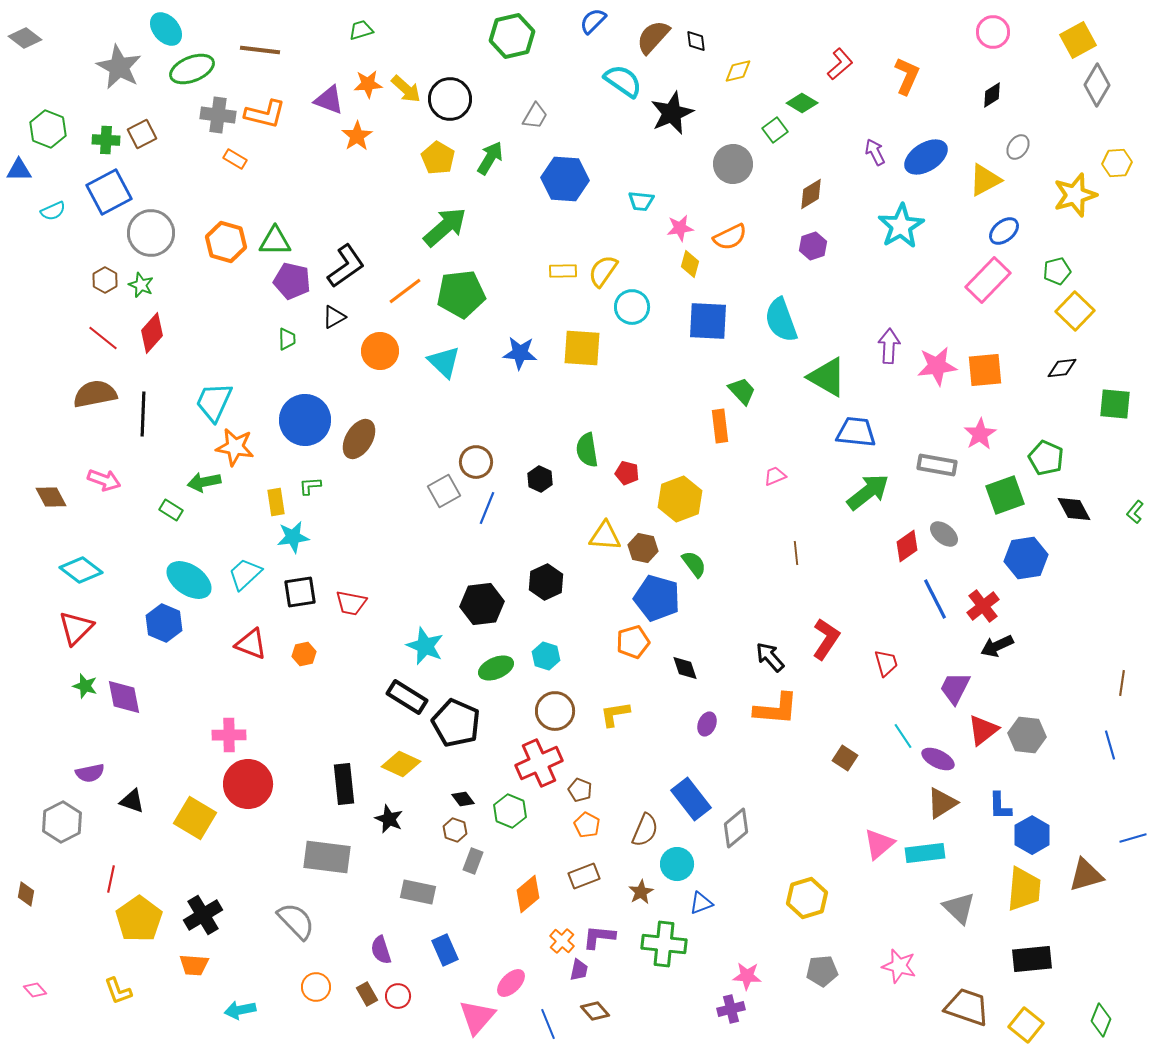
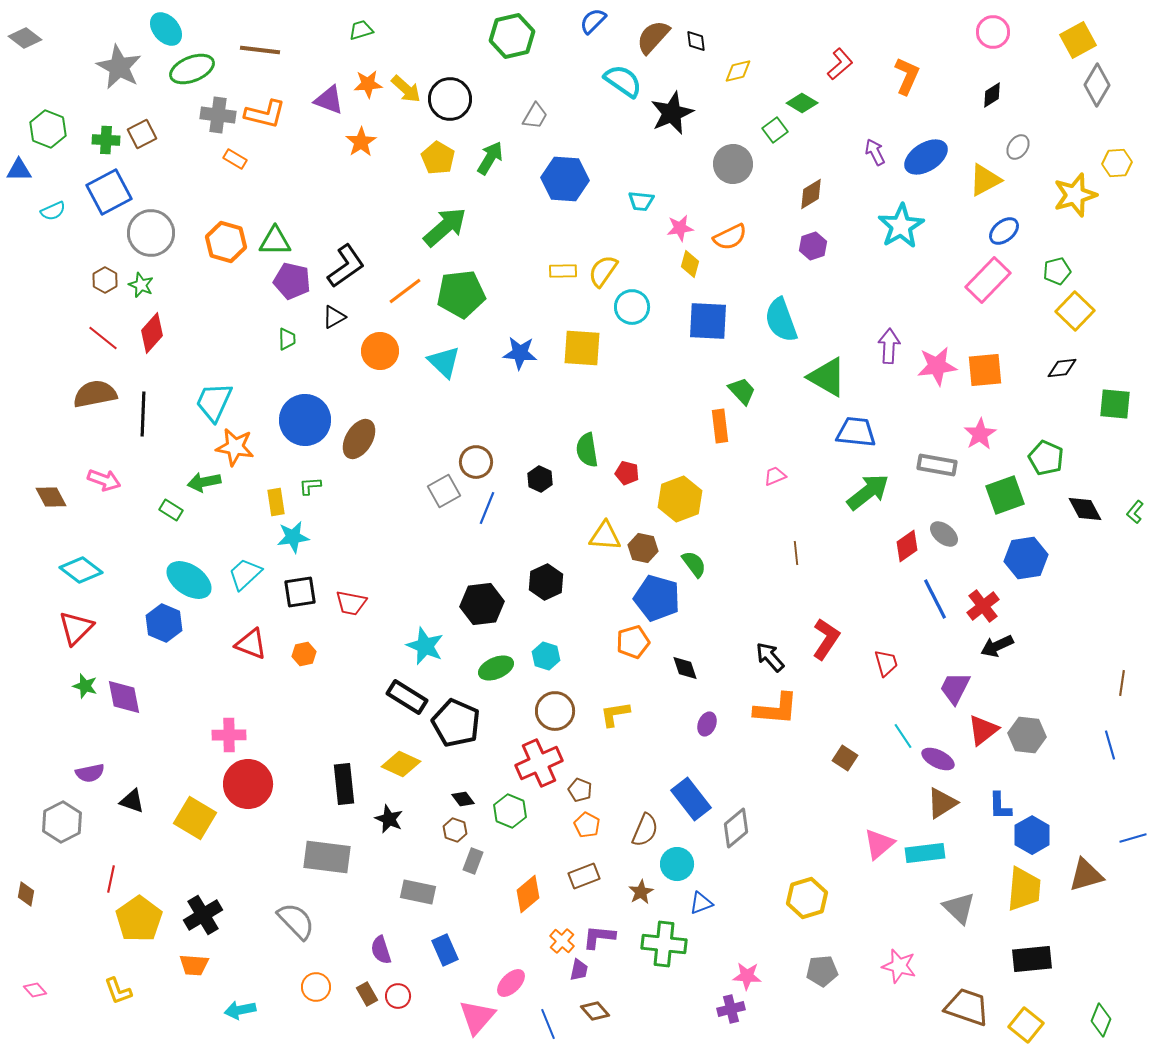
orange star at (357, 136): moved 4 px right, 6 px down
black diamond at (1074, 509): moved 11 px right
